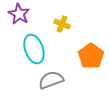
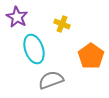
purple star: moved 2 px left, 3 px down
